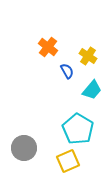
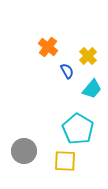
yellow cross: rotated 12 degrees clockwise
cyan trapezoid: moved 1 px up
gray circle: moved 3 px down
yellow square: moved 3 px left; rotated 25 degrees clockwise
